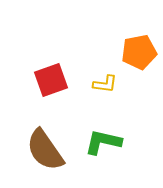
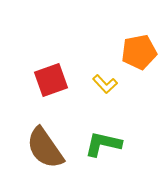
yellow L-shape: rotated 40 degrees clockwise
green L-shape: moved 2 px down
brown semicircle: moved 2 px up
